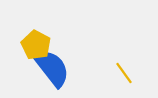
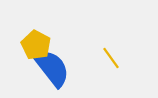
yellow line: moved 13 px left, 15 px up
